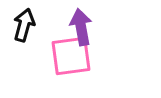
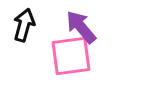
purple arrow: rotated 30 degrees counterclockwise
